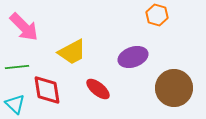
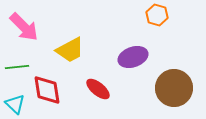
yellow trapezoid: moved 2 px left, 2 px up
